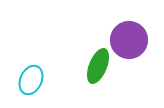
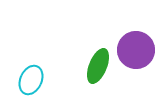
purple circle: moved 7 px right, 10 px down
